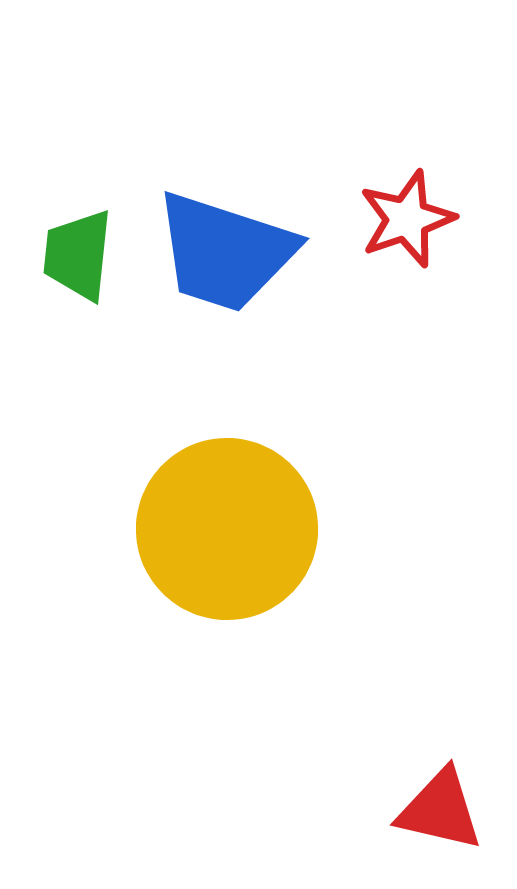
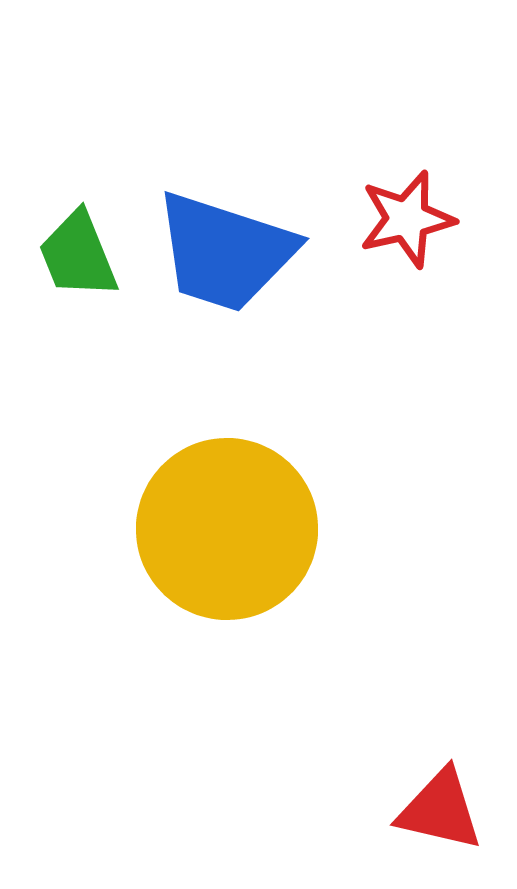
red star: rotated 6 degrees clockwise
green trapezoid: rotated 28 degrees counterclockwise
